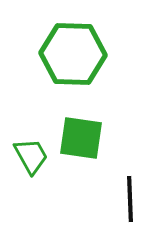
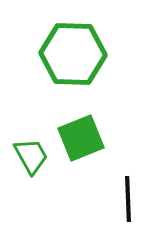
green square: rotated 30 degrees counterclockwise
black line: moved 2 px left
